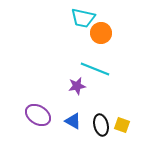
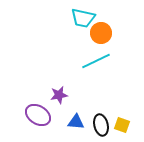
cyan line: moved 1 px right, 8 px up; rotated 48 degrees counterclockwise
purple star: moved 18 px left, 9 px down
blue triangle: moved 3 px right, 1 px down; rotated 24 degrees counterclockwise
